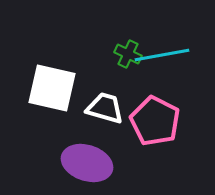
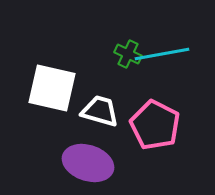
cyan line: moved 1 px up
white trapezoid: moved 5 px left, 3 px down
pink pentagon: moved 4 px down
purple ellipse: moved 1 px right
